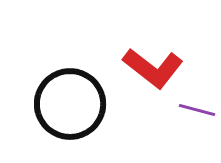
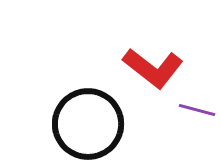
black circle: moved 18 px right, 20 px down
